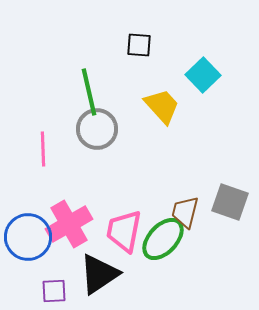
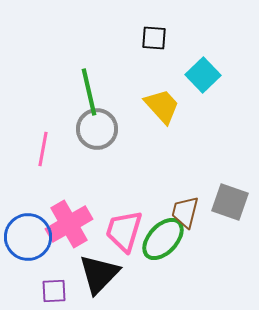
black square: moved 15 px right, 7 px up
pink line: rotated 12 degrees clockwise
pink trapezoid: rotated 6 degrees clockwise
black triangle: rotated 12 degrees counterclockwise
